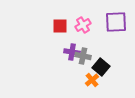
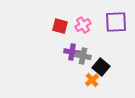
red square: rotated 14 degrees clockwise
